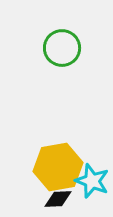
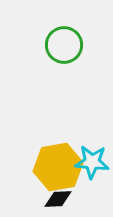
green circle: moved 2 px right, 3 px up
cyan star: moved 19 px up; rotated 16 degrees counterclockwise
